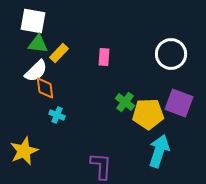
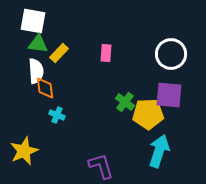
pink rectangle: moved 2 px right, 4 px up
white semicircle: rotated 50 degrees counterclockwise
purple square: moved 10 px left, 8 px up; rotated 16 degrees counterclockwise
purple L-shape: rotated 20 degrees counterclockwise
